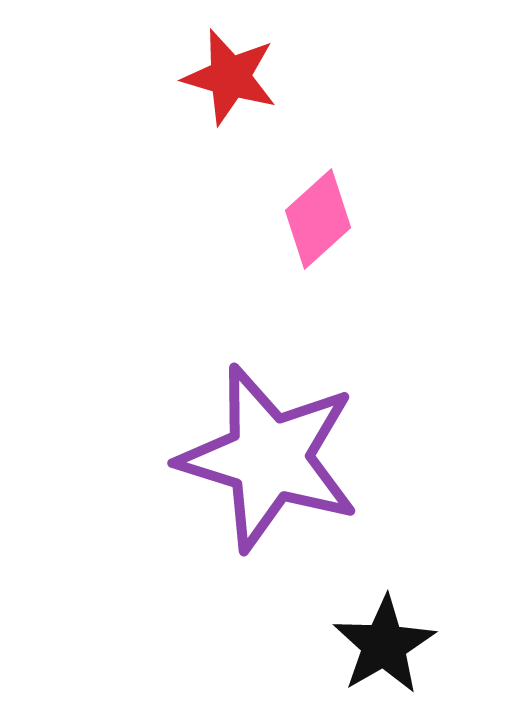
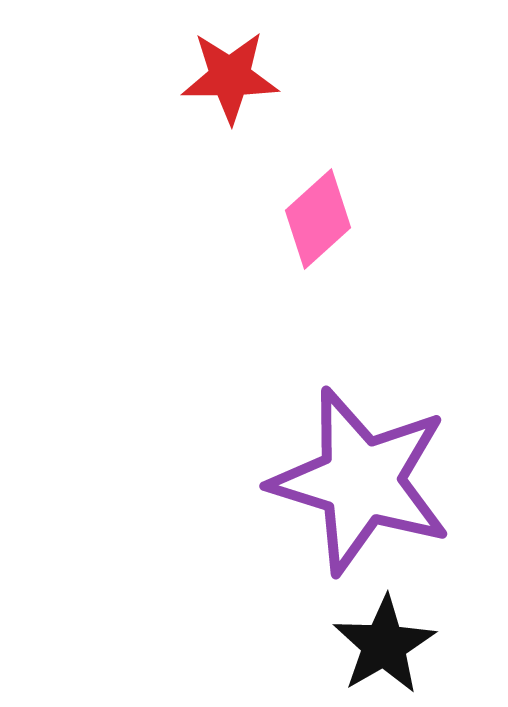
red star: rotated 16 degrees counterclockwise
purple star: moved 92 px right, 23 px down
